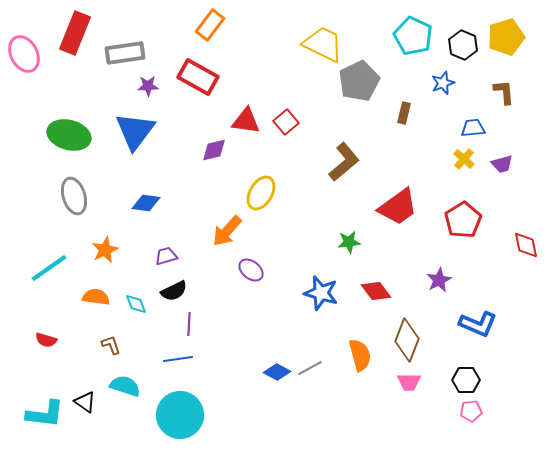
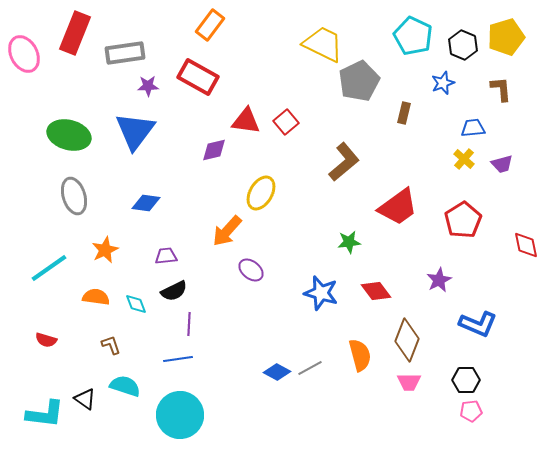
brown L-shape at (504, 92): moved 3 px left, 3 px up
purple trapezoid at (166, 256): rotated 10 degrees clockwise
black triangle at (85, 402): moved 3 px up
